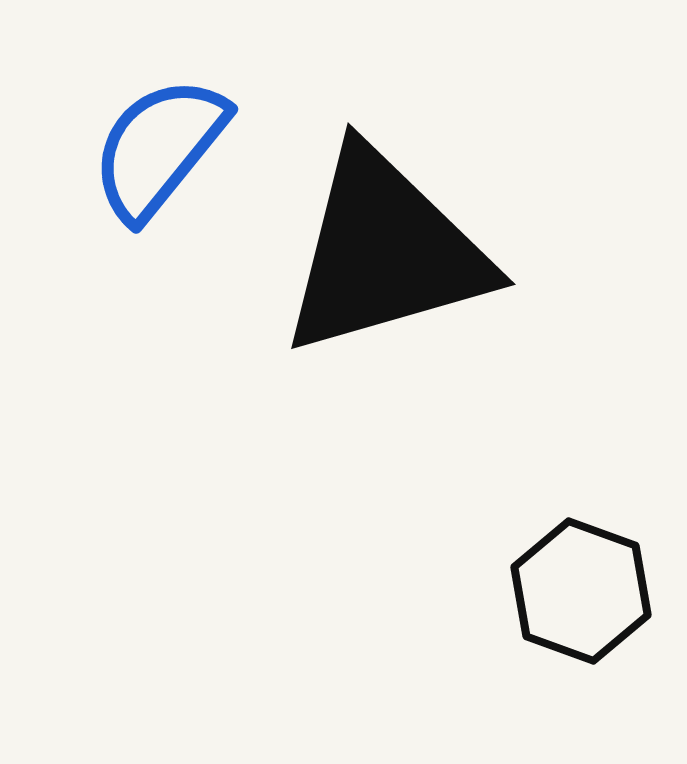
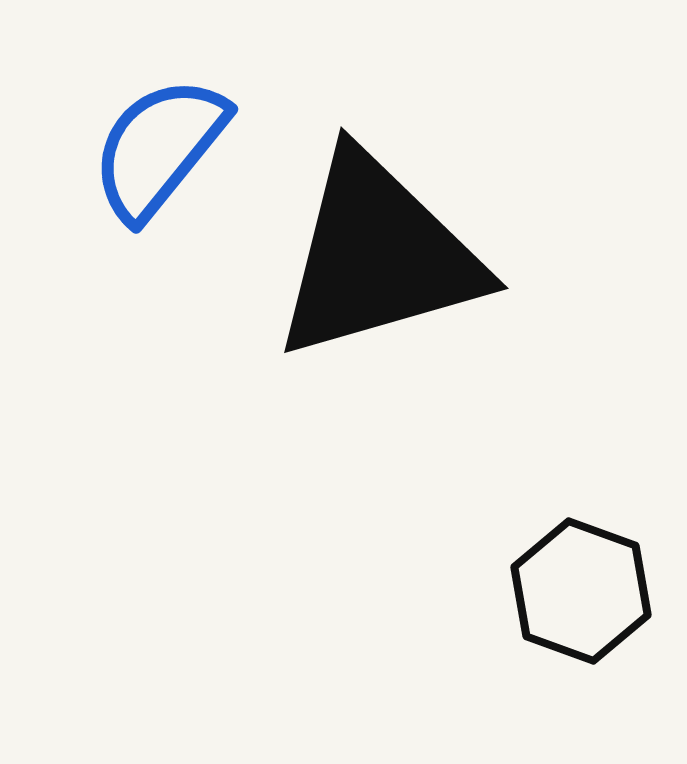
black triangle: moved 7 px left, 4 px down
